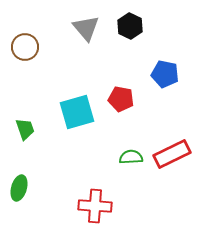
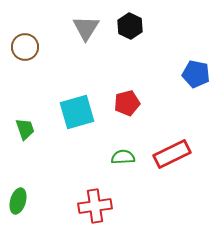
gray triangle: rotated 12 degrees clockwise
blue pentagon: moved 31 px right
red pentagon: moved 6 px right, 4 px down; rotated 25 degrees counterclockwise
green semicircle: moved 8 px left
green ellipse: moved 1 px left, 13 px down
red cross: rotated 12 degrees counterclockwise
